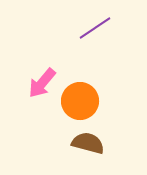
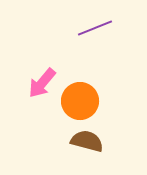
purple line: rotated 12 degrees clockwise
brown semicircle: moved 1 px left, 2 px up
